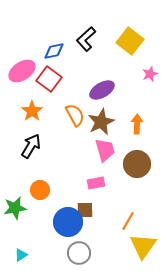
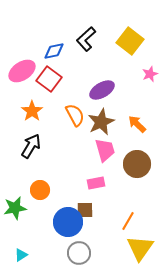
orange arrow: rotated 48 degrees counterclockwise
yellow triangle: moved 3 px left, 2 px down
